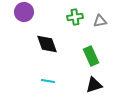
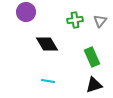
purple circle: moved 2 px right
green cross: moved 3 px down
gray triangle: rotated 40 degrees counterclockwise
black diamond: rotated 10 degrees counterclockwise
green rectangle: moved 1 px right, 1 px down
